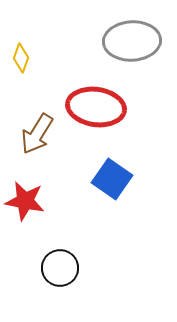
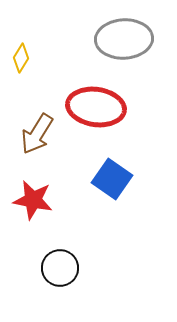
gray ellipse: moved 8 px left, 2 px up
yellow diamond: rotated 12 degrees clockwise
red star: moved 8 px right, 1 px up
